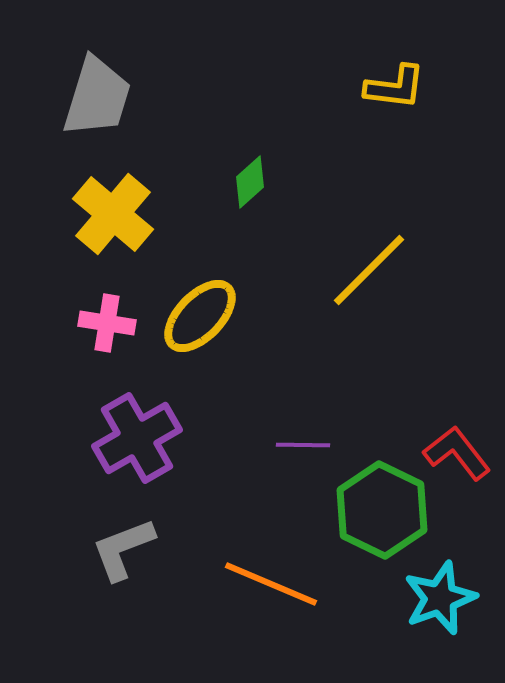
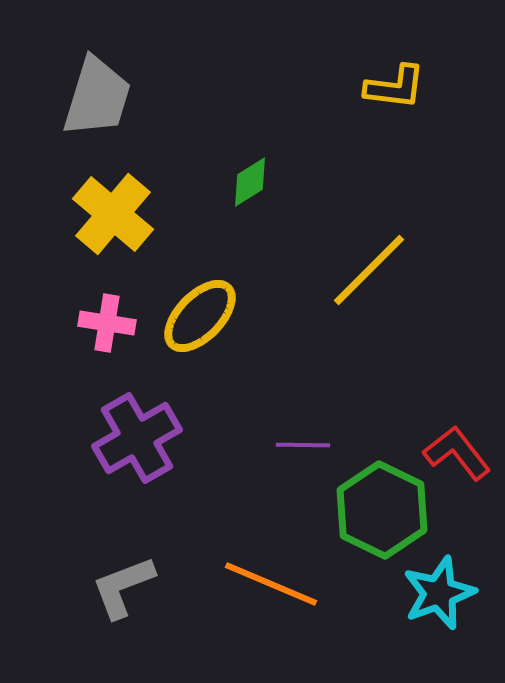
green diamond: rotated 10 degrees clockwise
gray L-shape: moved 38 px down
cyan star: moved 1 px left, 5 px up
